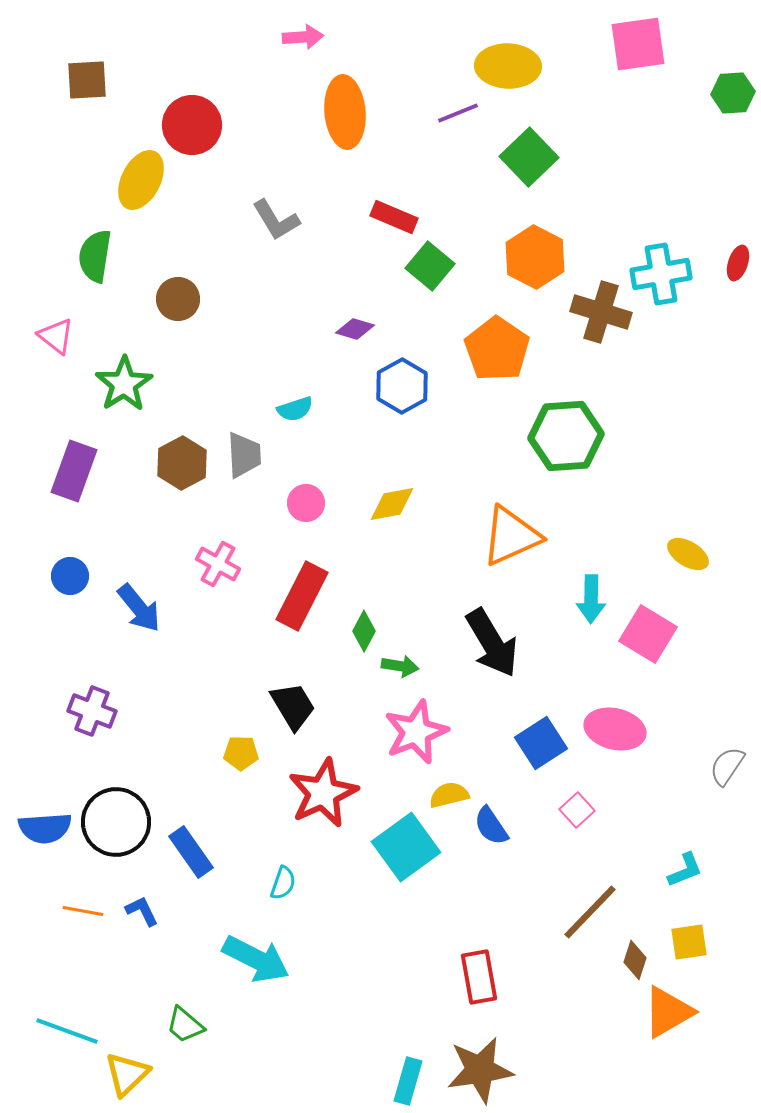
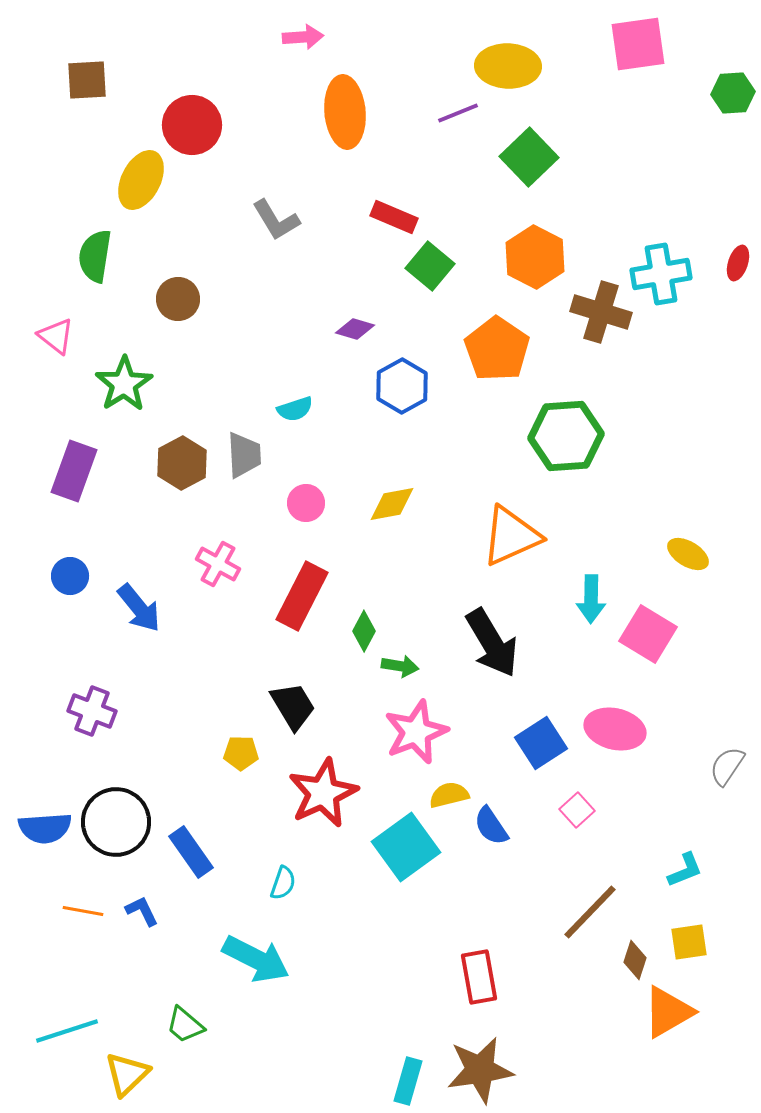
cyan line at (67, 1031): rotated 38 degrees counterclockwise
